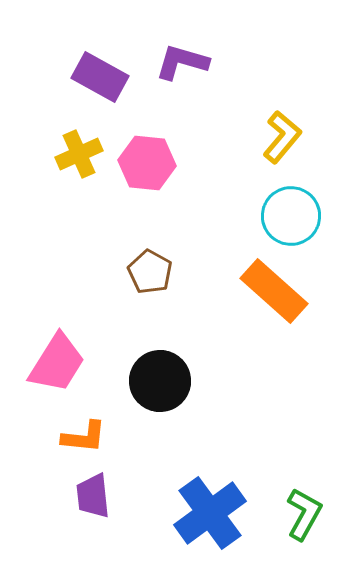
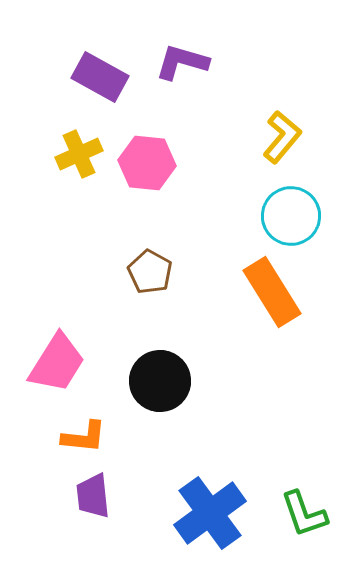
orange rectangle: moved 2 px left, 1 px down; rotated 16 degrees clockwise
green L-shape: rotated 132 degrees clockwise
